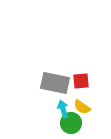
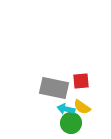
gray rectangle: moved 1 px left, 5 px down
cyan arrow: moved 3 px right; rotated 60 degrees counterclockwise
